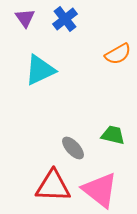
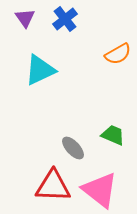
green trapezoid: rotated 10 degrees clockwise
